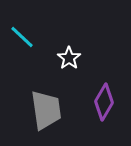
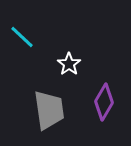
white star: moved 6 px down
gray trapezoid: moved 3 px right
